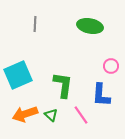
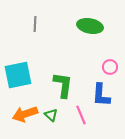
pink circle: moved 1 px left, 1 px down
cyan square: rotated 12 degrees clockwise
pink line: rotated 12 degrees clockwise
